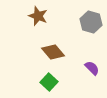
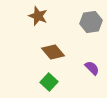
gray hexagon: rotated 25 degrees counterclockwise
